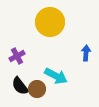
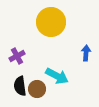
yellow circle: moved 1 px right
cyan arrow: moved 1 px right
black semicircle: rotated 30 degrees clockwise
